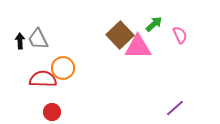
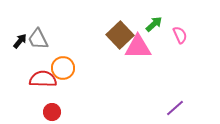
black arrow: rotated 42 degrees clockwise
